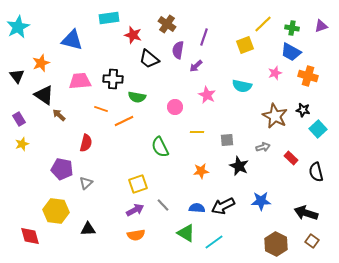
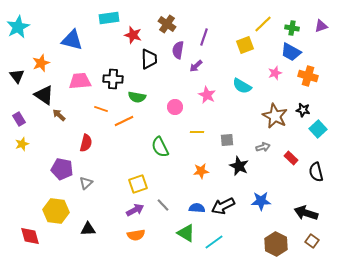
black trapezoid at (149, 59): rotated 130 degrees counterclockwise
cyan semicircle at (242, 86): rotated 18 degrees clockwise
